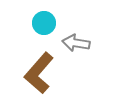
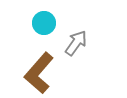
gray arrow: rotated 116 degrees clockwise
